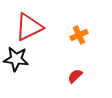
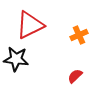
red triangle: moved 1 px right, 2 px up
